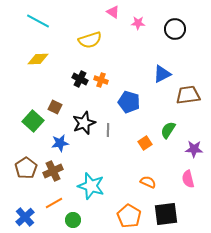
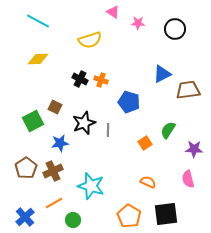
brown trapezoid: moved 5 px up
green square: rotated 20 degrees clockwise
